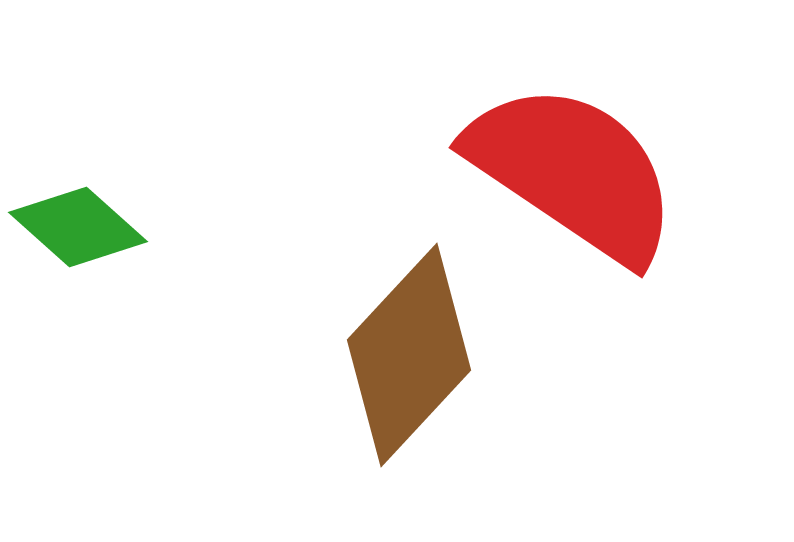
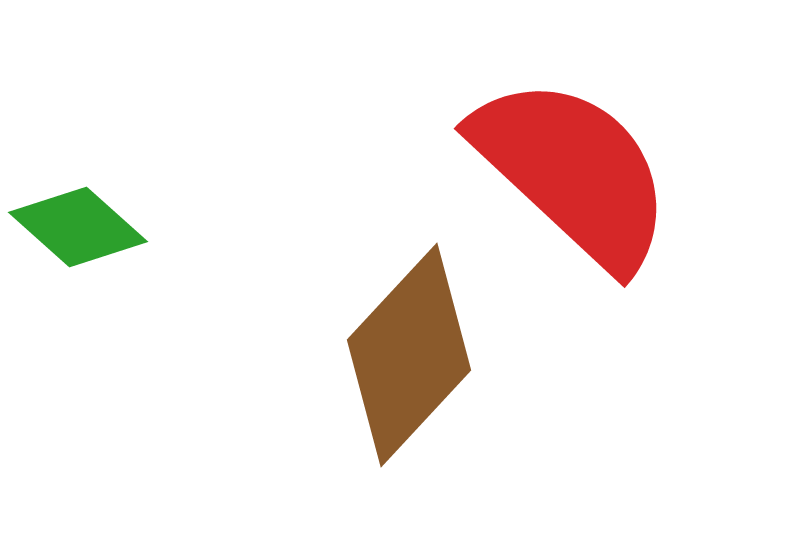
red semicircle: rotated 9 degrees clockwise
